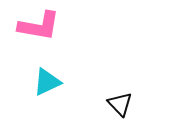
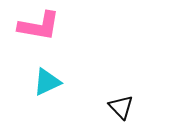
black triangle: moved 1 px right, 3 px down
